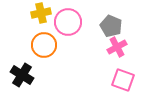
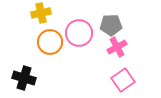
pink circle: moved 11 px right, 11 px down
gray pentagon: moved 1 px up; rotated 25 degrees counterclockwise
orange circle: moved 6 px right, 3 px up
black cross: moved 2 px right, 3 px down; rotated 15 degrees counterclockwise
pink square: rotated 35 degrees clockwise
